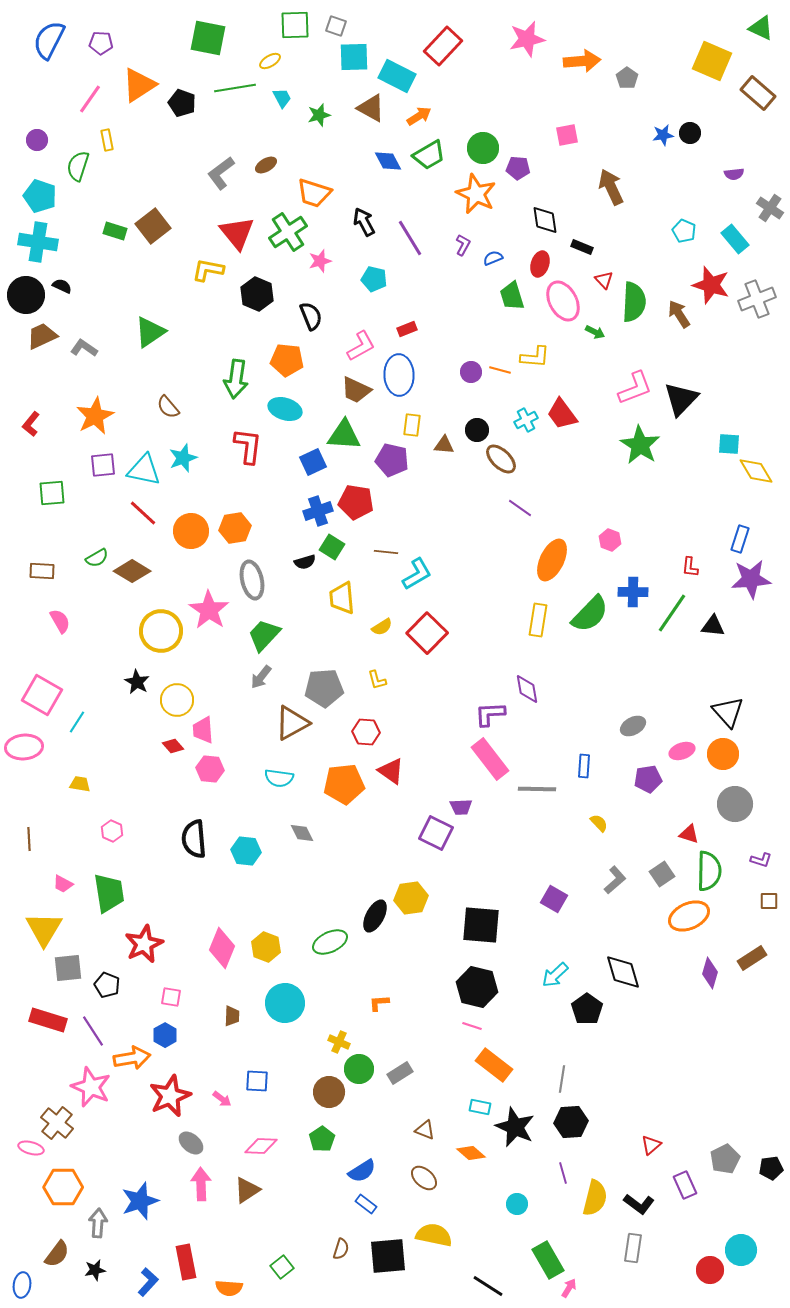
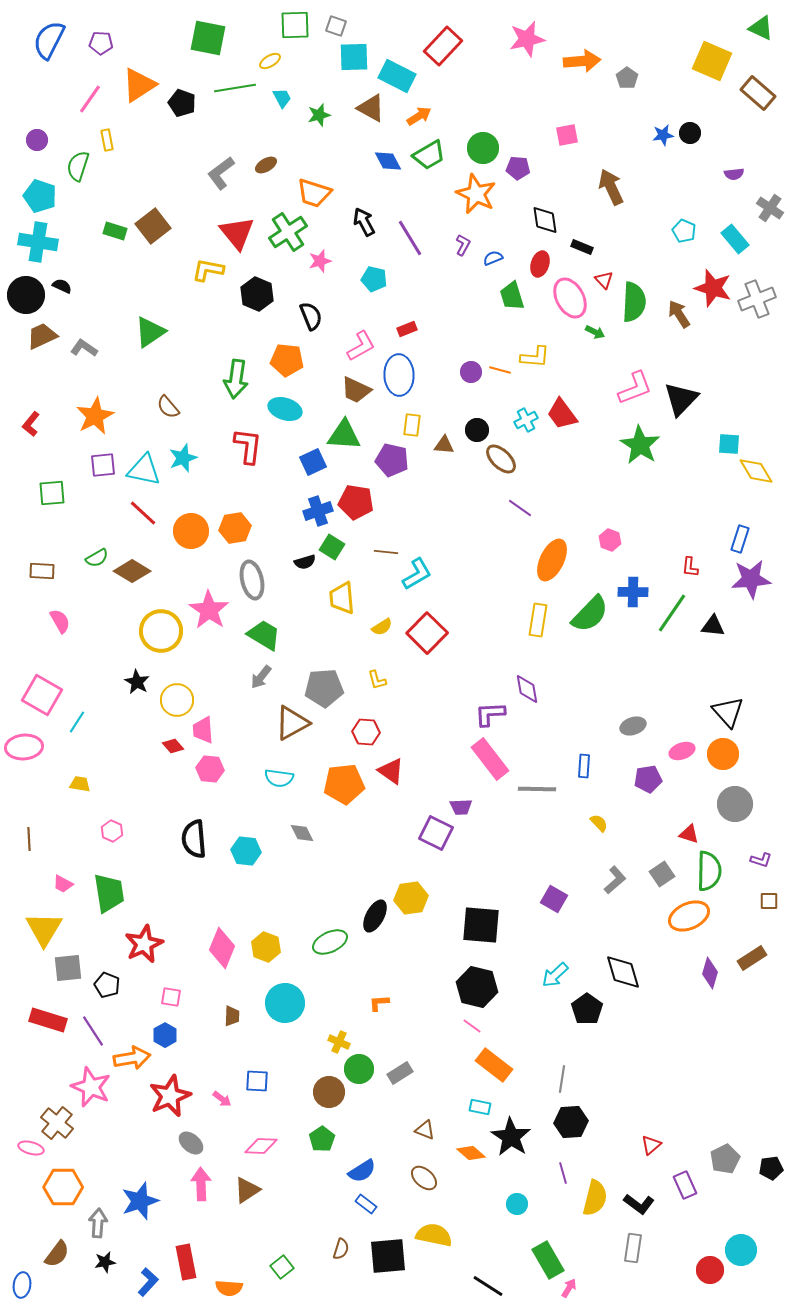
red star at (711, 285): moved 2 px right, 3 px down
pink ellipse at (563, 301): moved 7 px right, 3 px up
green trapezoid at (264, 635): rotated 78 degrees clockwise
gray ellipse at (633, 726): rotated 10 degrees clockwise
pink line at (472, 1026): rotated 18 degrees clockwise
black star at (515, 1127): moved 4 px left, 10 px down; rotated 9 degrees clockwise
black star at (95, 1270): moved 10 px right, 8 px up
